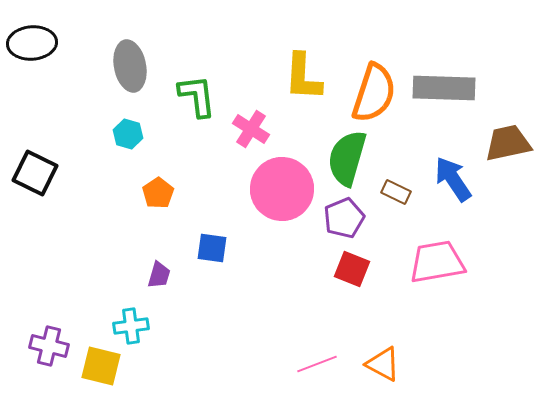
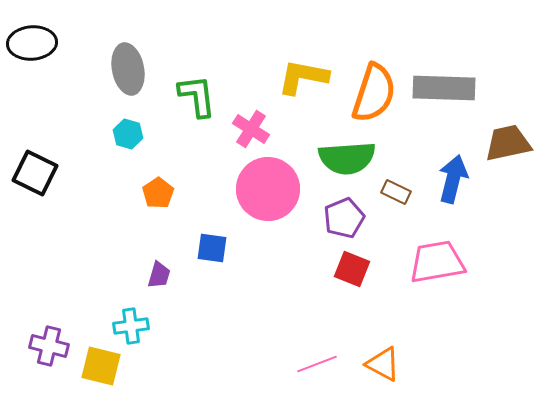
gray ellipse: moved 2 px left, 3 px down
yellow L-shape: rotated 98 degrees clockwise
green semicircle: rotated 110 degrees counterclockwise
blue arrow: rotated 48 degrees clockwise
pink circle: moved 14 px left
